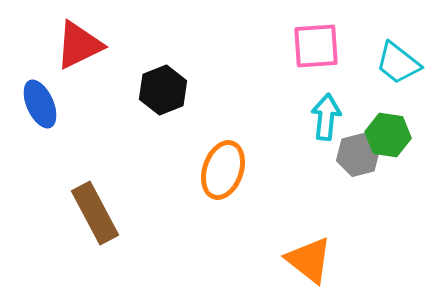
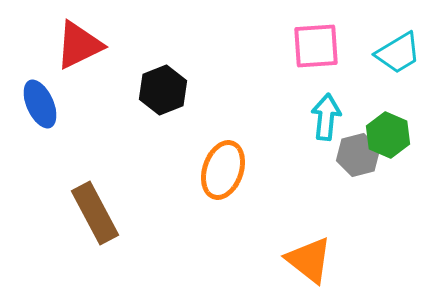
cyan trapezoid: moved 10 px up; rotated 69 degrees counterclockwise
green hexagon: rotated 15 degrees clockwise
